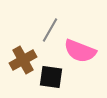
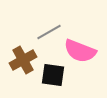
gray line: moved 1 px left, 2 px down; rotated 30 degrees clockwise
black square: moved 2 px right, 2 px up
